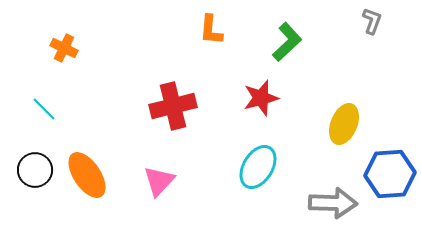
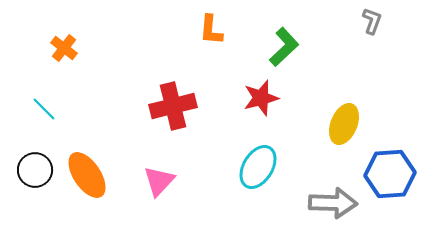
green L-shape: moved 3 px left, 5 px down
orange cross: rotated 12 degrees clockwise
